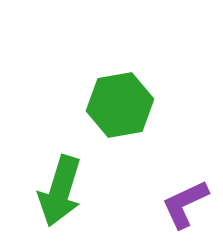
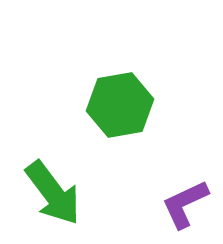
green arrow: moved 7 px left, 2 px down; rotated 54 degrees counterclockwise
